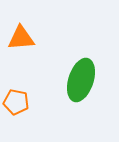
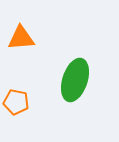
green ellipse: moved 6 px left
